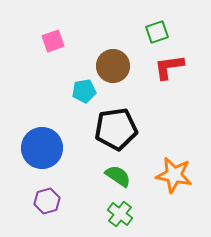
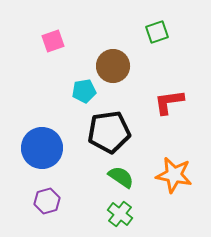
red L-shape: moved 35 px down
black pentagon: moved 7 px left, 3 px down
green semicircle: moved 3 px right, 1 px down
